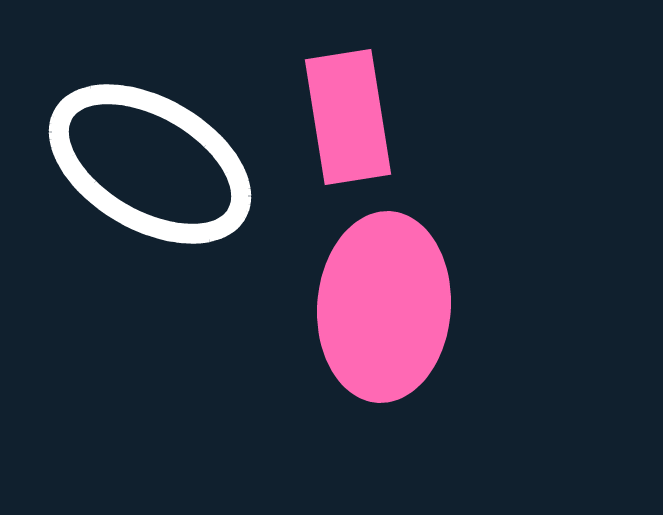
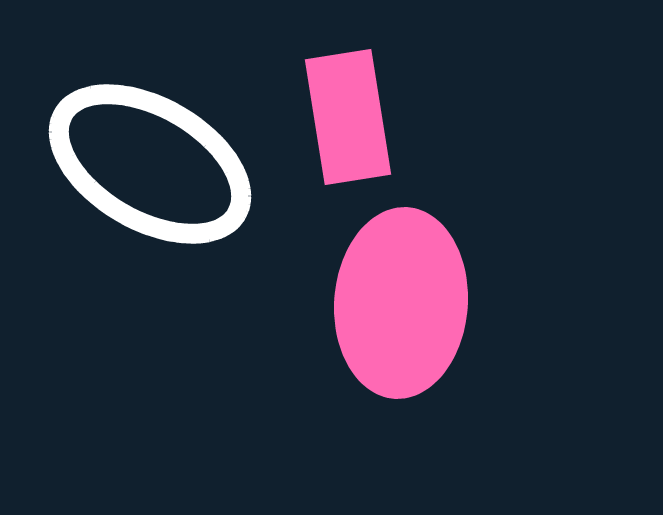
pink ellipse: moved 17 px right, 4 px up
